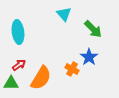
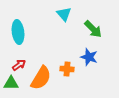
blue star: rotated 18 degrees counterclockwise
orange cross: moved 5 px left; rotated 24 degrees counterclockwise
